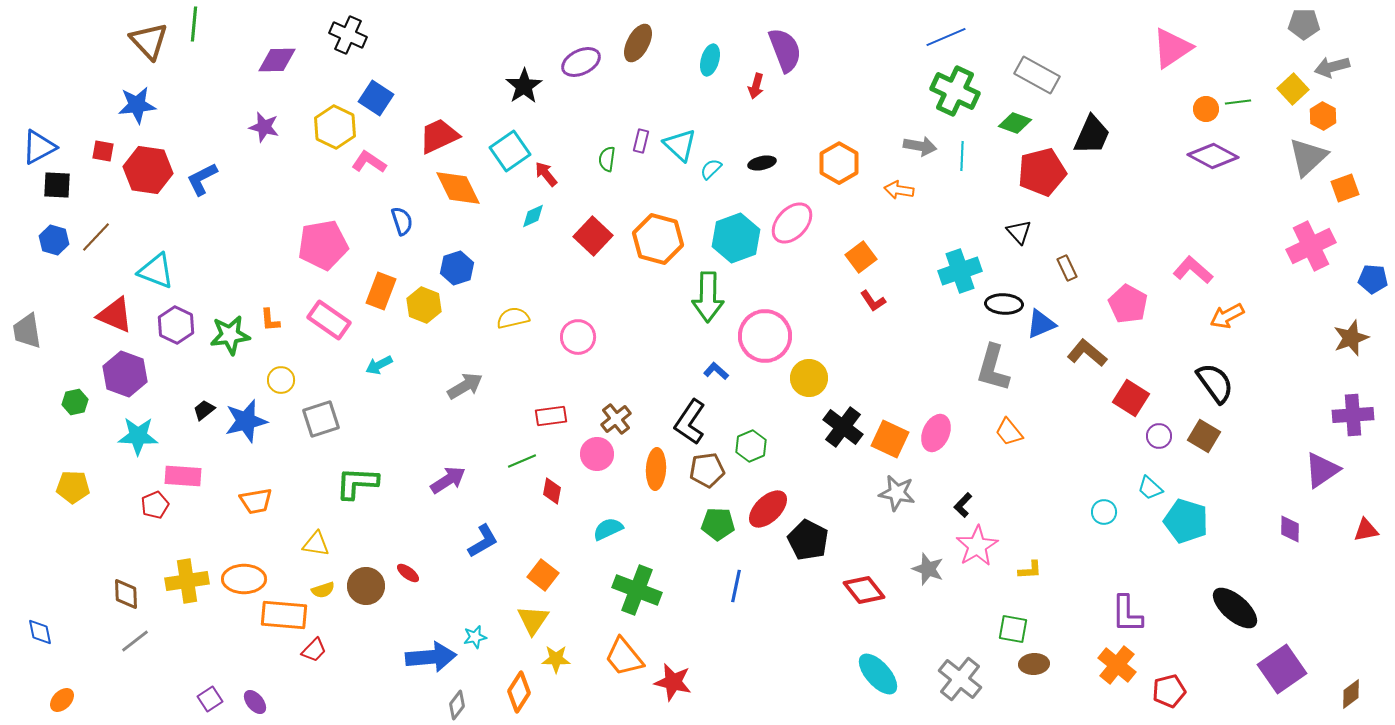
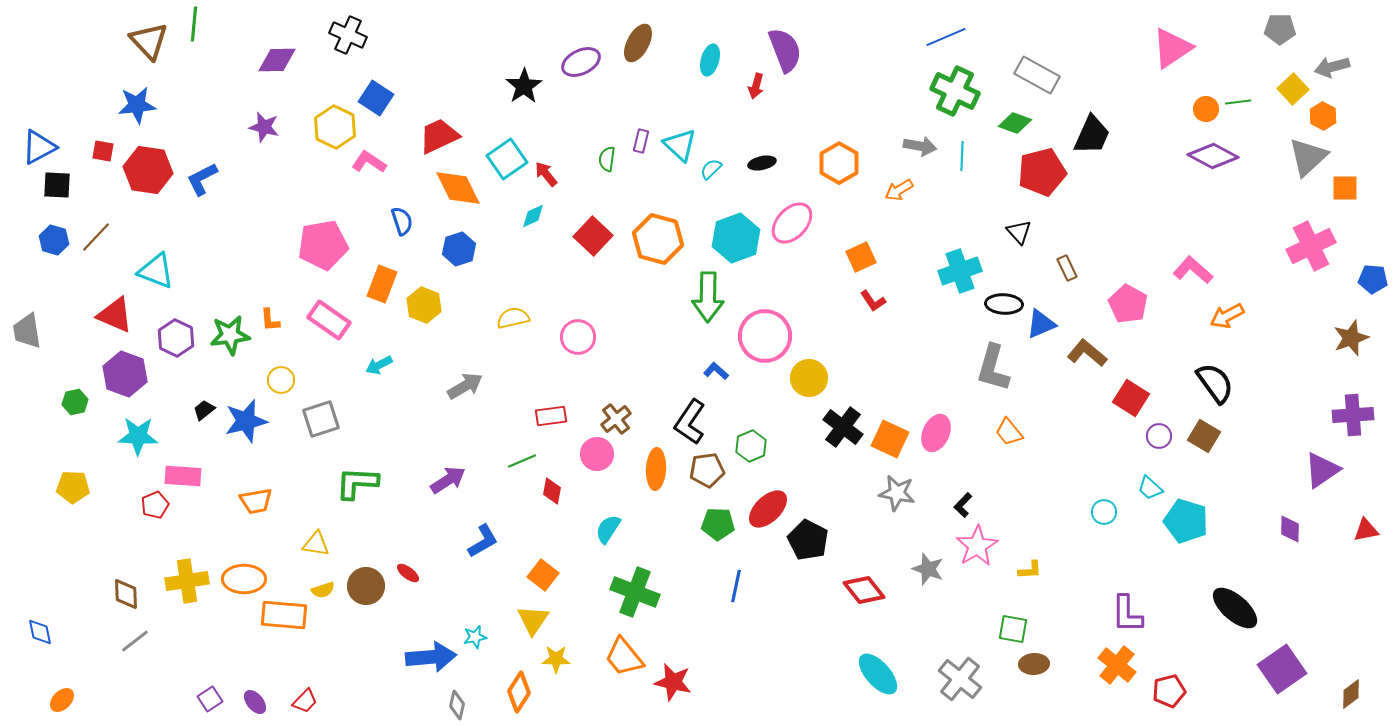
gray pentagon at (1304, 24): moved 24 px left, 5 px down
cyan square at (510, 151): moved 3 px left, 8 px down
orange square at (1345, 188): rotated 20 degrees clockwise
orange arrow at (899, 190): rotated 40 degrees counterclockwise
orange square at (861, 257): rotated 12 degrees clockwise
blue hexagon at (457, 268): moved 2 px right, 19 px up
orange rectangle at (381, 291): moved 1 px right, 7 px up
purple hexagon at (176, 325): moved 13 px down
cyan semicircle at (608, 529): rotated 32 degrees counterclockwise
green cross at (637, 590): moved 2 px left, 2 px down
red trapezoid at (314, 650): moved 9 px left, 51 px down
gray diamond at (457, 705): rotated 24 degrees counterclockwise
